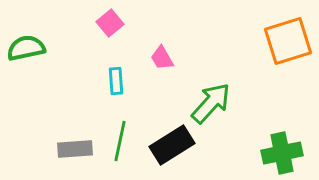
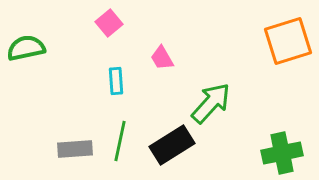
pink square: moved 1 px left
